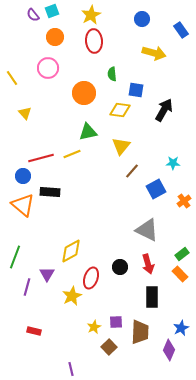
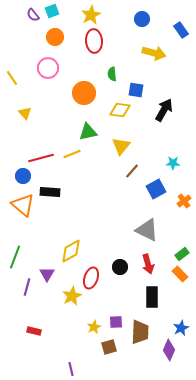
brown square at (109, 347): rotated 28 degrees clockwise
